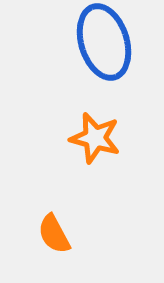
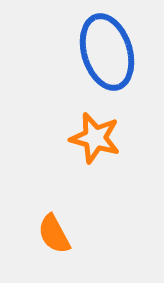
blue ellipse: moved 3 px right, 10 px down
